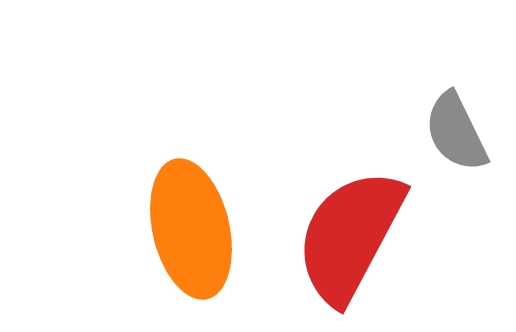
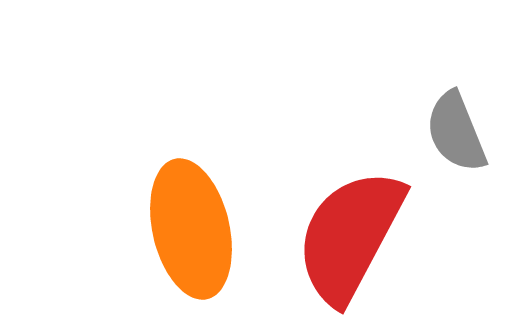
gray semicircle: rotated 4 degrees clockwise
